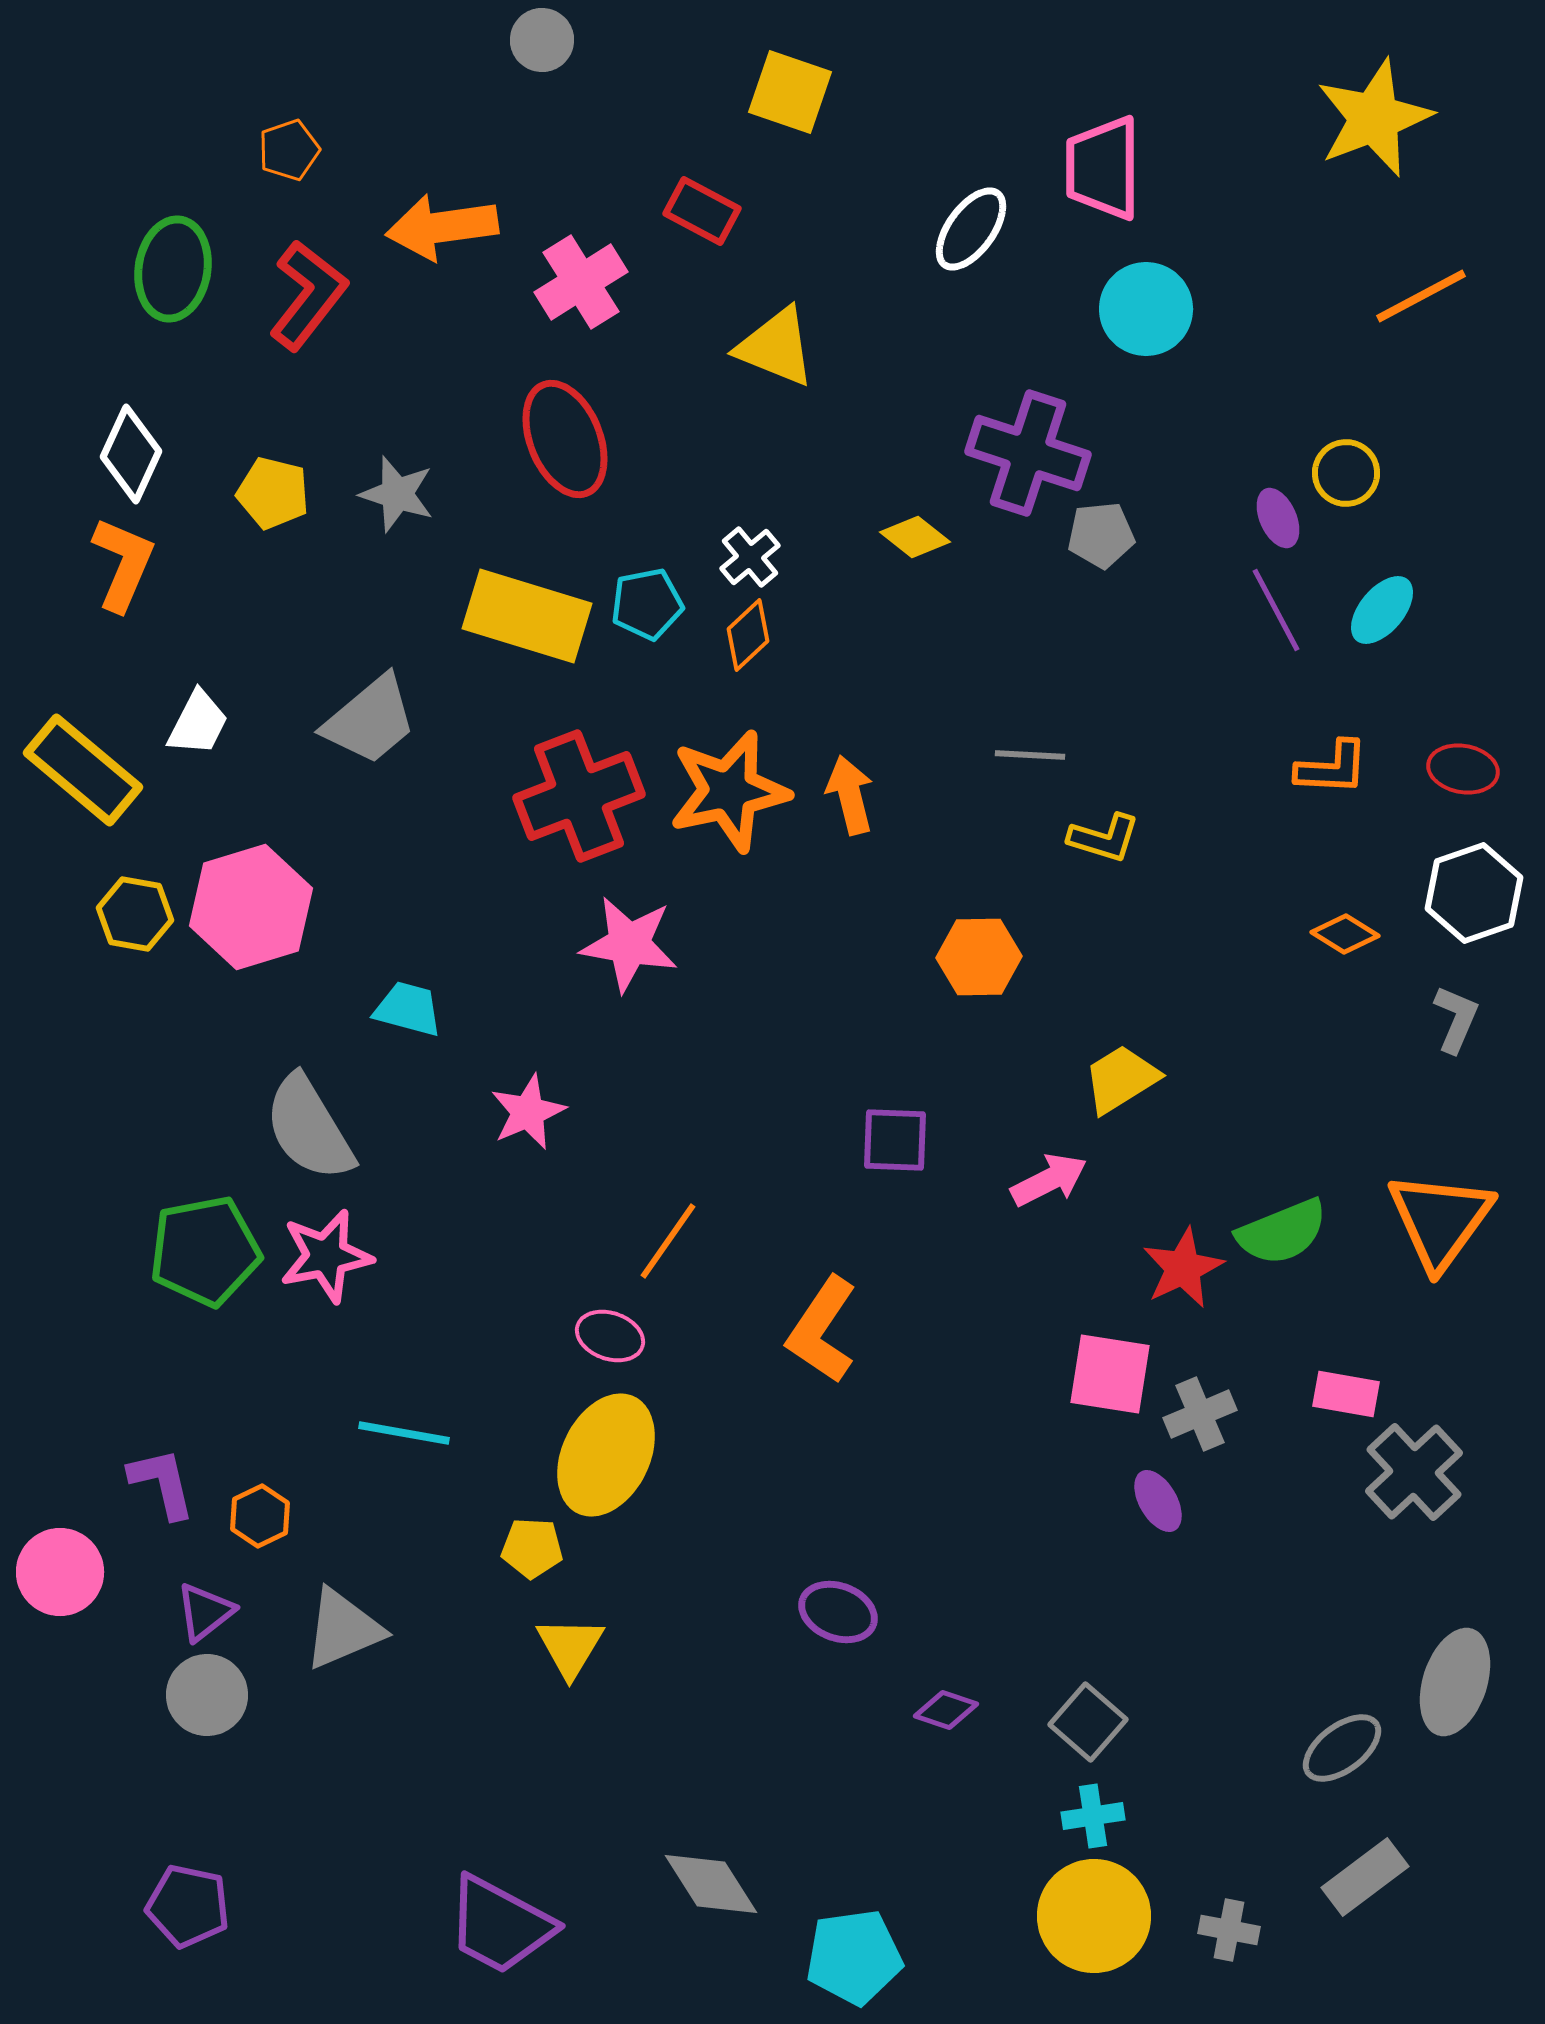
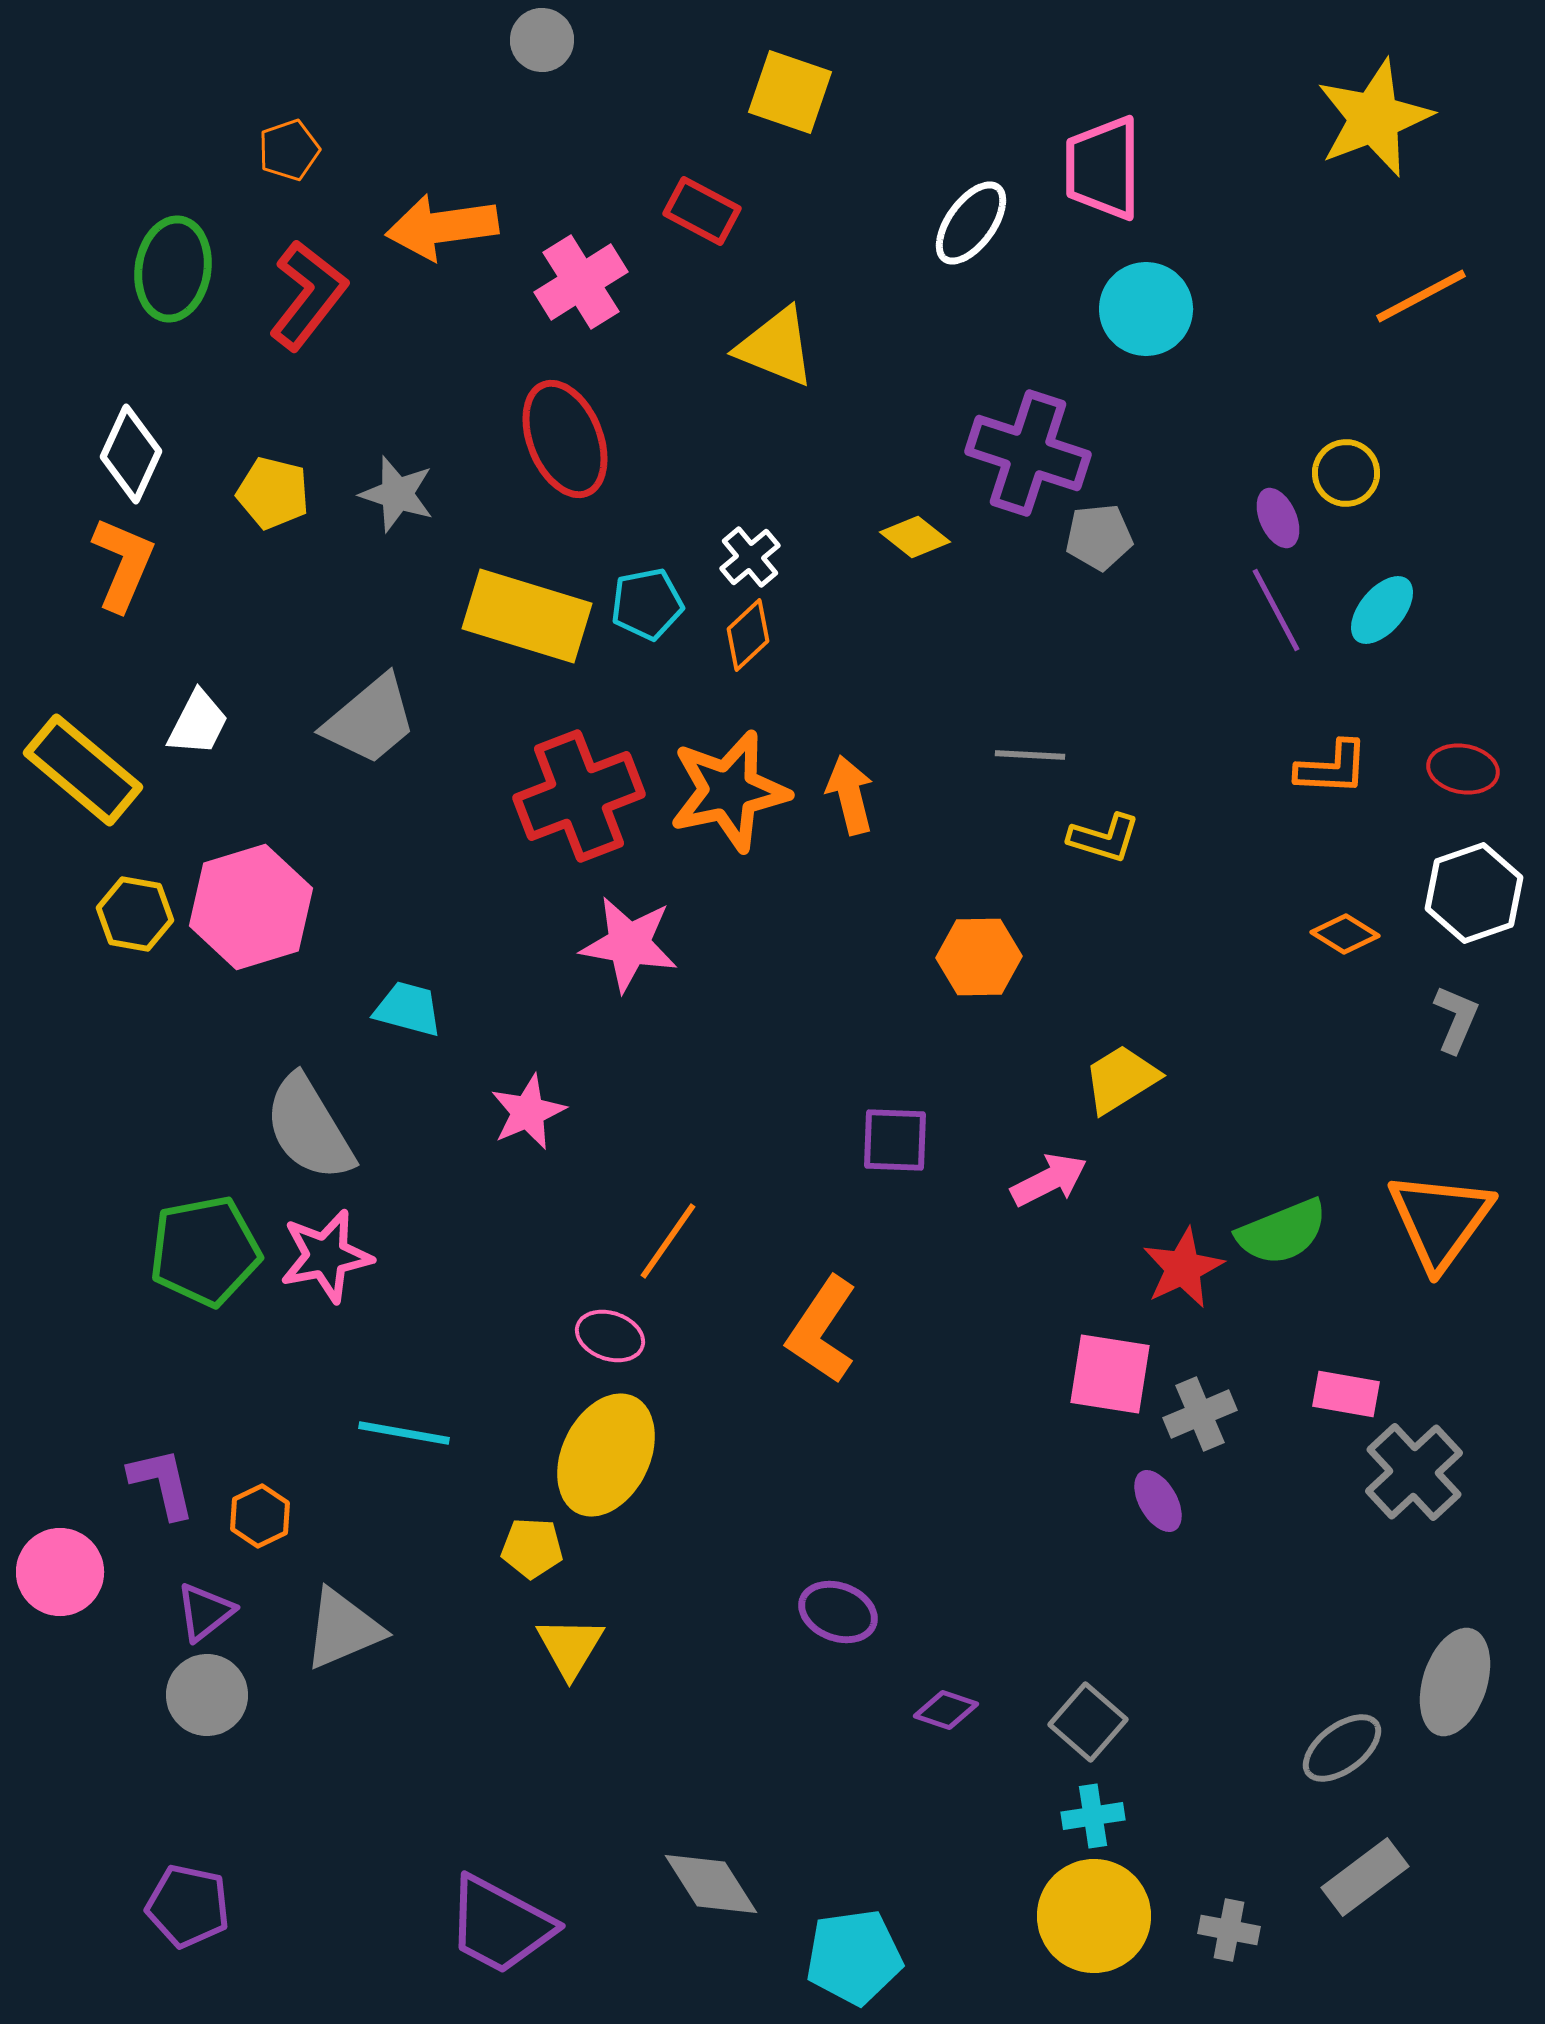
white ellipse at (971, 229): moved 6 px up
gray pentagon at (1101, 535): moved 2 px left, 2 px down
